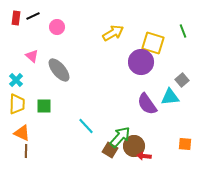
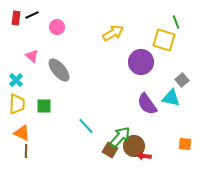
black line: moved 1 px left, 1 px up
green line: moved 7 px left, 9 px up
yellow square: moved 11 px right, 3 px up
cyan triangle: moved 1 px right, 1 px down; rotated 18 degrees clockwise
